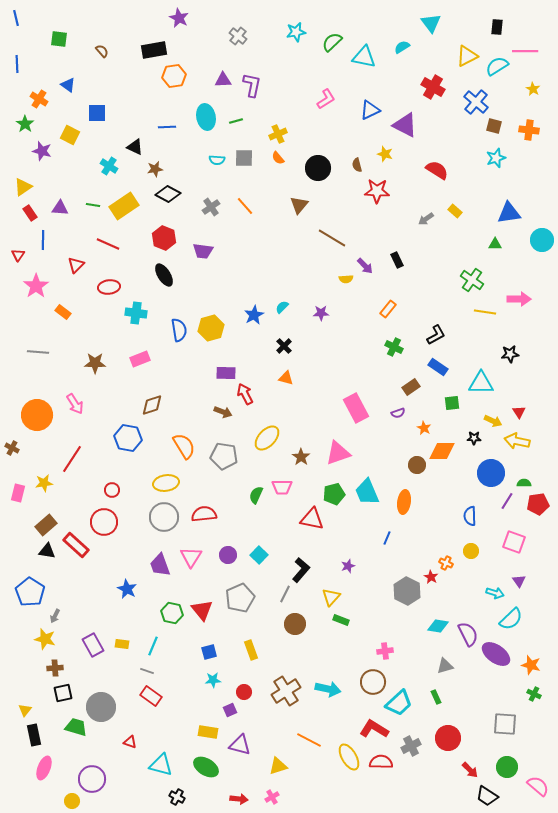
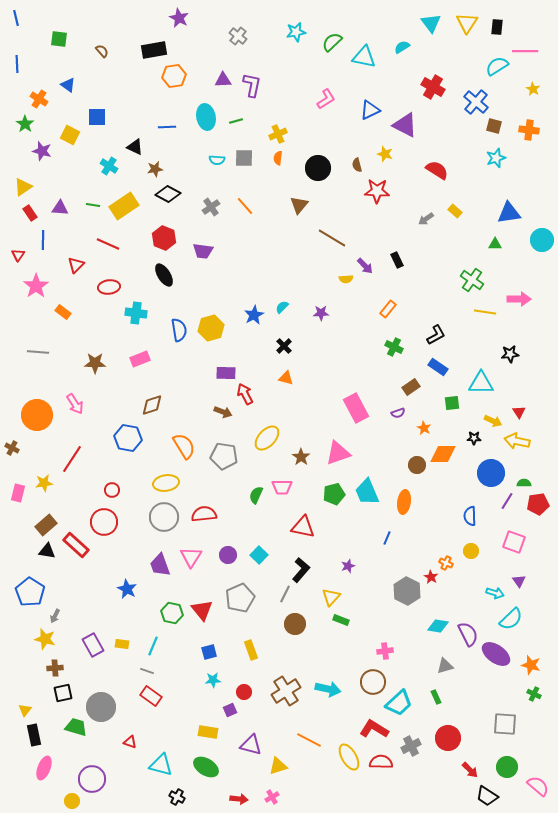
yellow triangle at (467, 56): moved 33 px up; rotated 30 degrees counterclockwise
blue square at (97, 113): moved 4 px down
orange semicircle at (278, 158): rotated 48 degrees clockwise
orange diamond at (442, 451): moved 1 px right, 3 px down
red triangle at (312, 519): moved 9 px left, 8 px down
purple triangle at (240, 745): moved 11 px right
